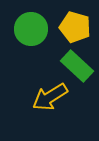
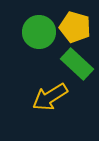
green circle: moved 8 px right, 3 px down
green rectangle: moved 2 px up
